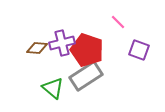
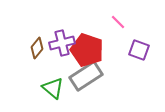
brown diamond: rotated 55 degrees counterclockwise
